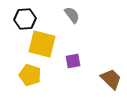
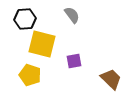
purple square: moved 1 px right
